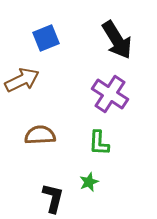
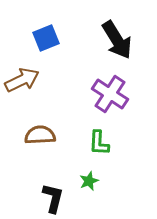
green star: moved 1 px up
